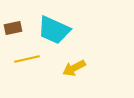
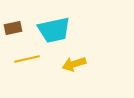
cyan trapezoid: rotated 36 degrees counterclockwise
yellow arrow: moved 4 px up; rotated 10 degrees clockwise
